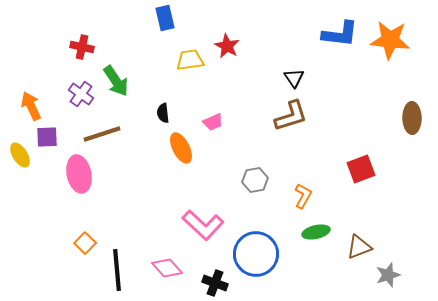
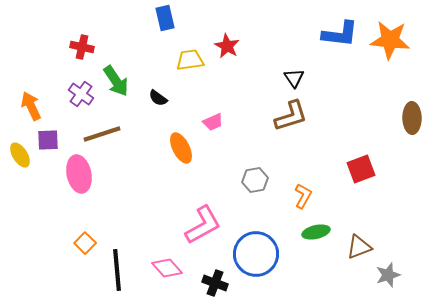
black semicircle: moved 5 px left, 15 px up; rotated 48 degrees counterclockwise
purple square: moved 1 px right, 3 px down
pink L-shape: rotated 72 degrees counterclockwise
